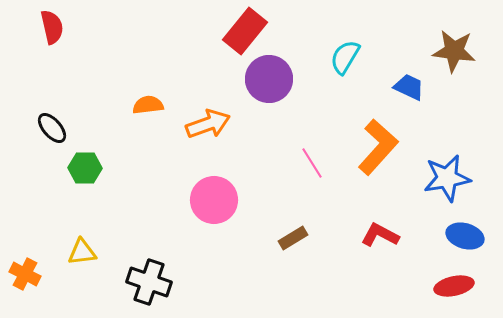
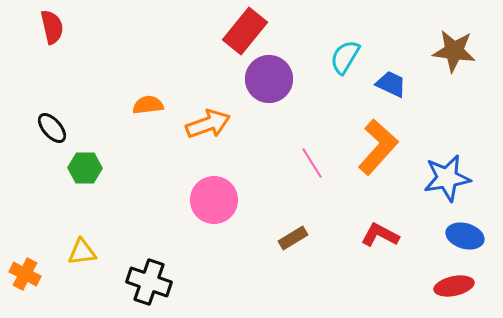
blue trapezoid: moved 18 px left, 3 px up
